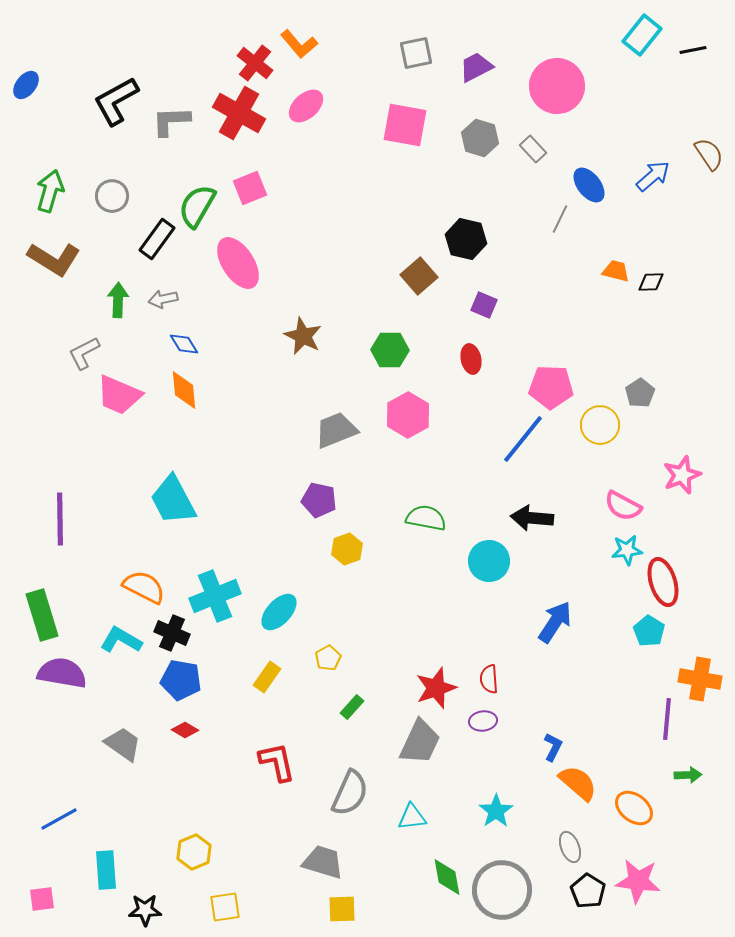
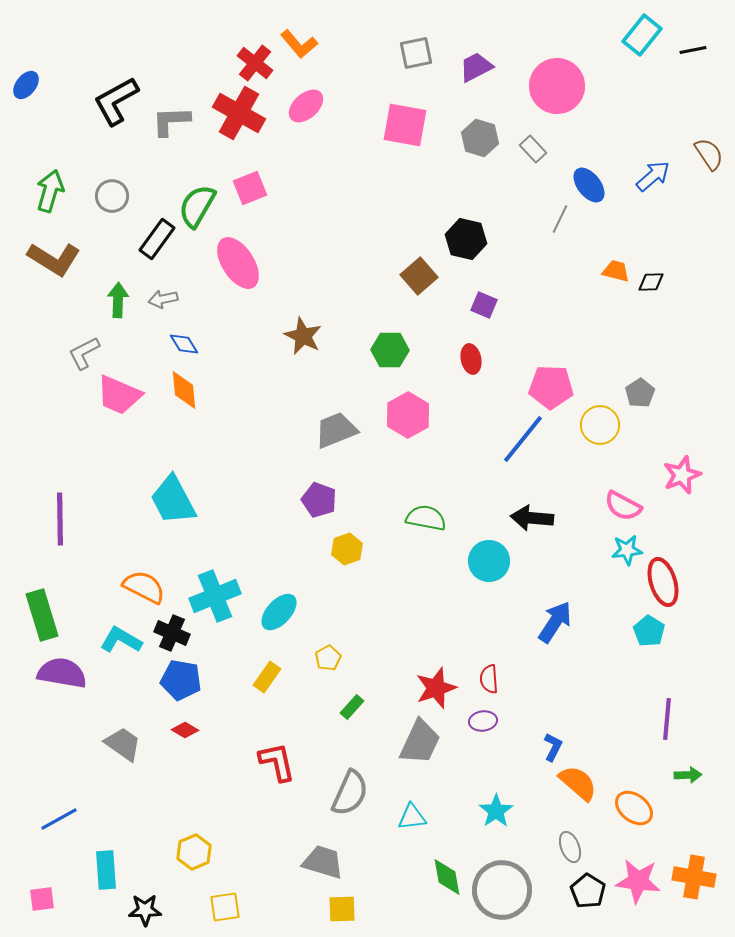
purple pentagon at (319, 500): rotated 8 degrees clockwise
orange cross at (700, 679): moved 6 px left, 198 px down
